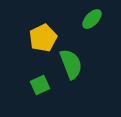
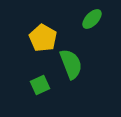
yellow pentagon: rotated 16 degrees counterclockwise
